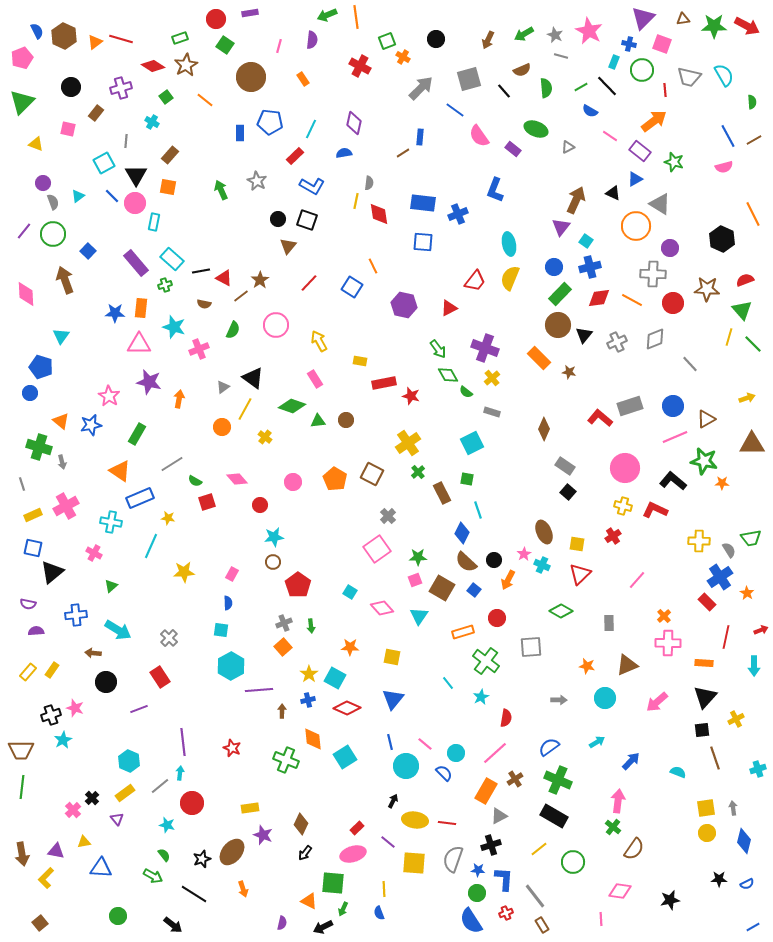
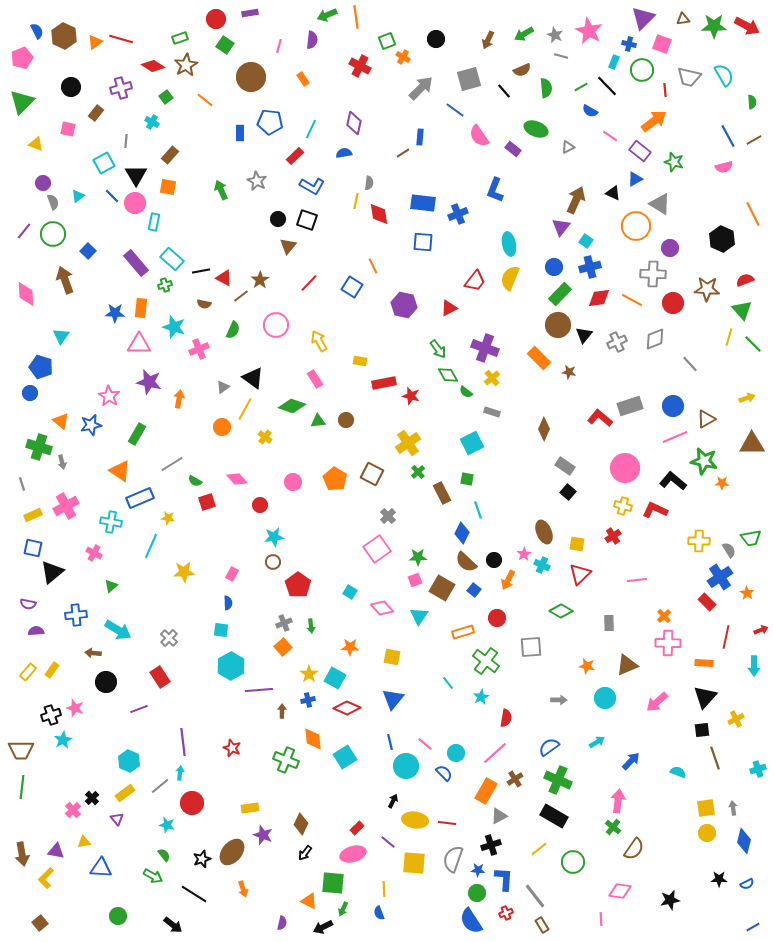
pink line at (637, 580): rotated 42 degrees clockwise
